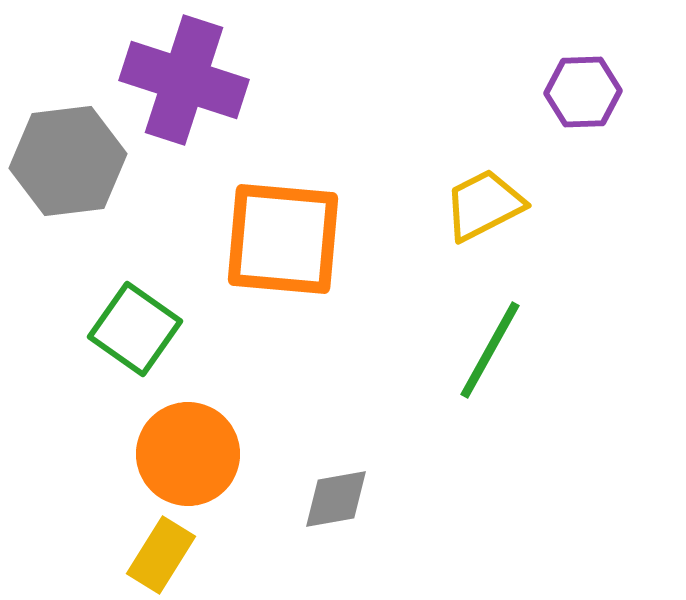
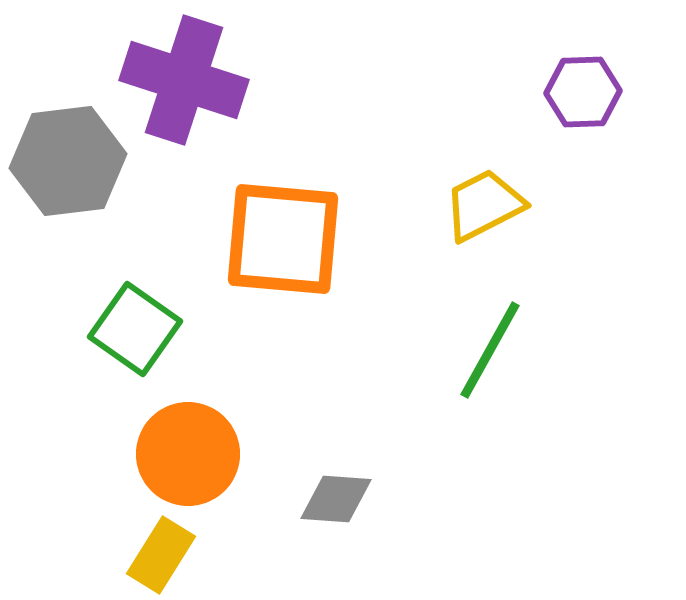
gray diamond: rotated 14 degrees clockwise
